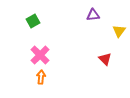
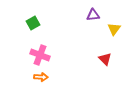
green square: moved 2 px down
yellow triangle: moved 5 px left, 2 px up
pink cross: rotated 24 degrees counterclockwise
orange arrow: rotated 88 degrees clockwise
